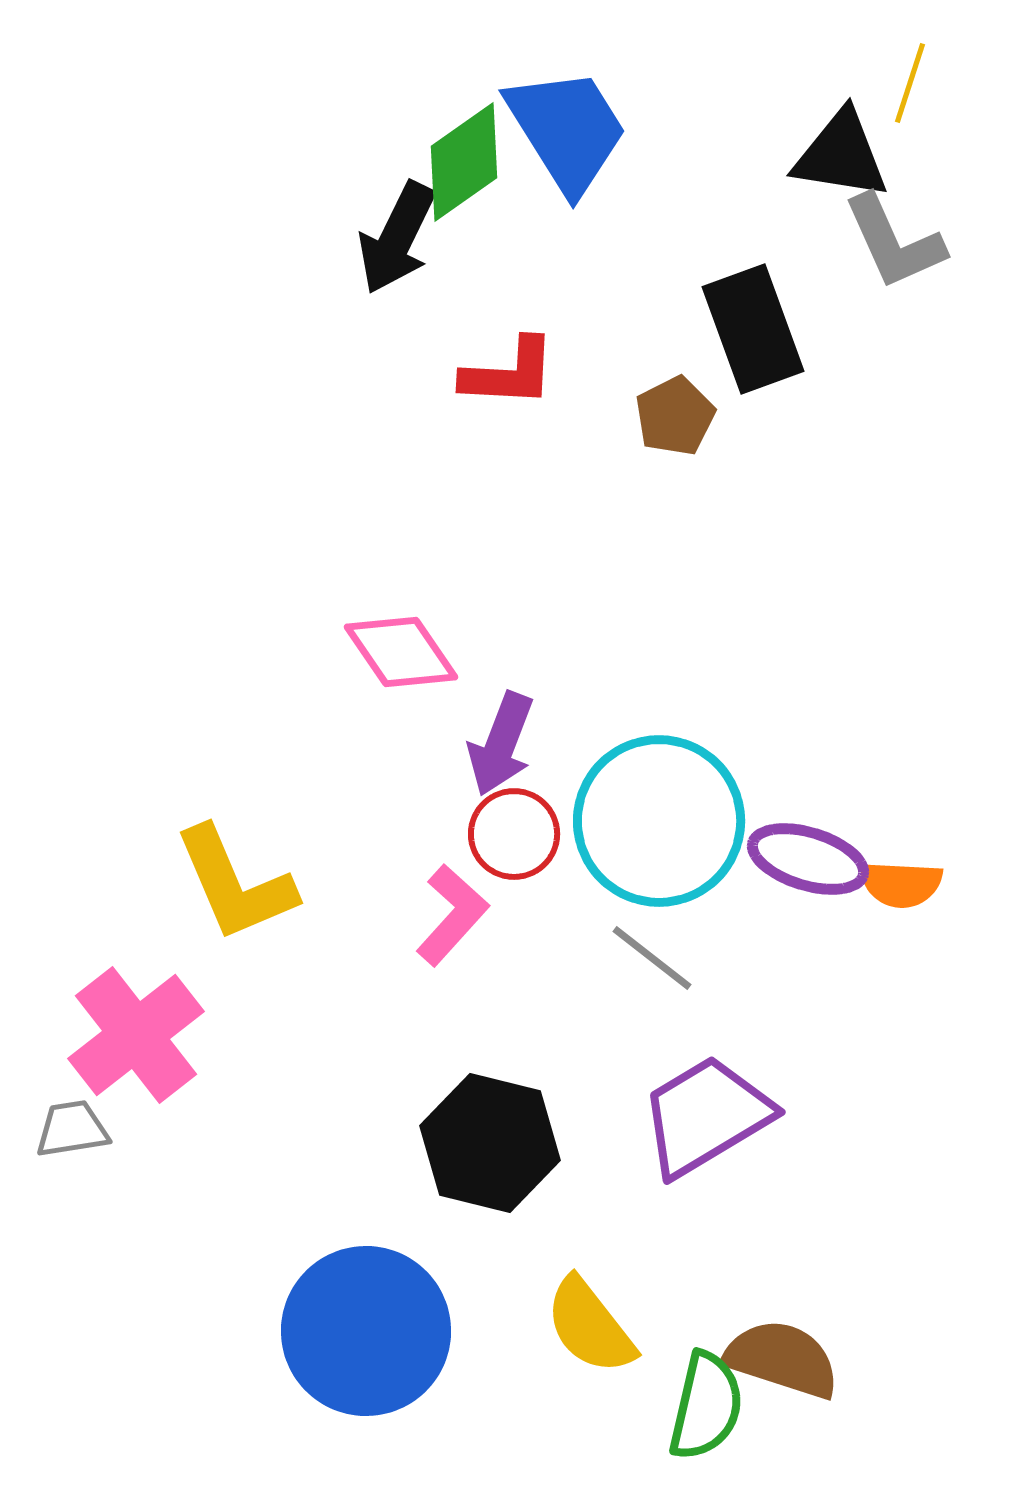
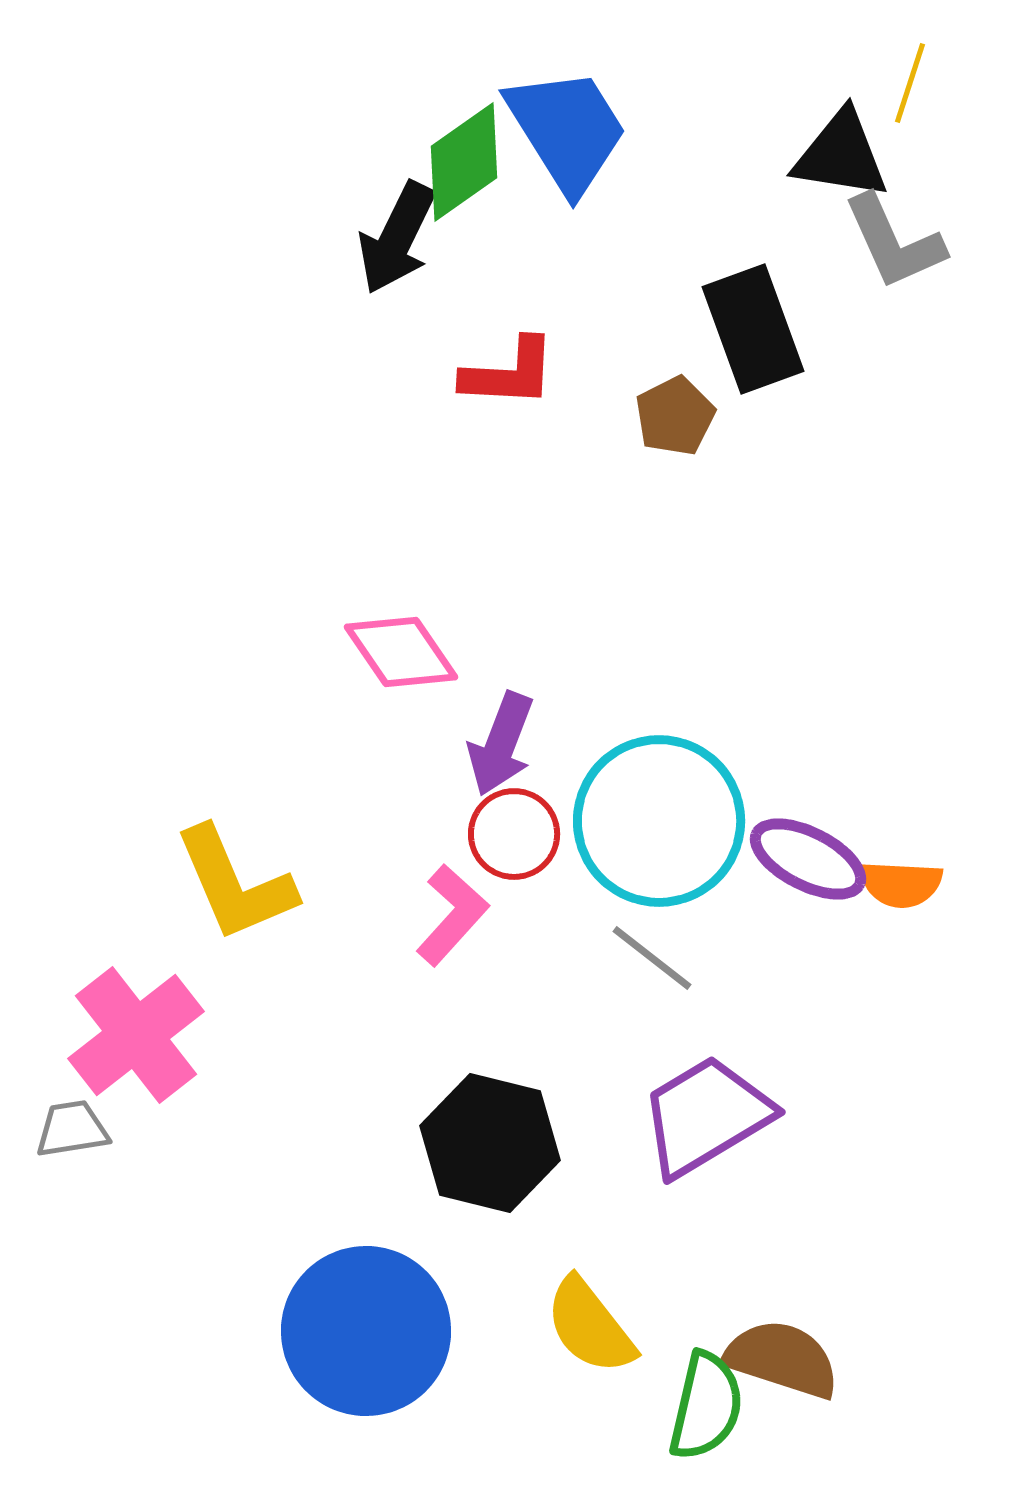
purple ellipse: rotated 10 degrees clockwise
